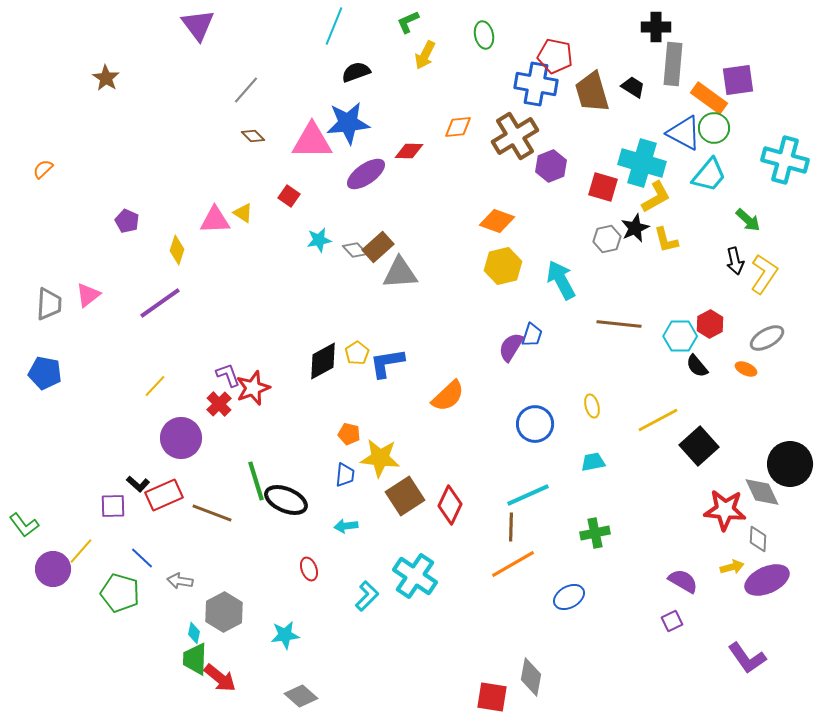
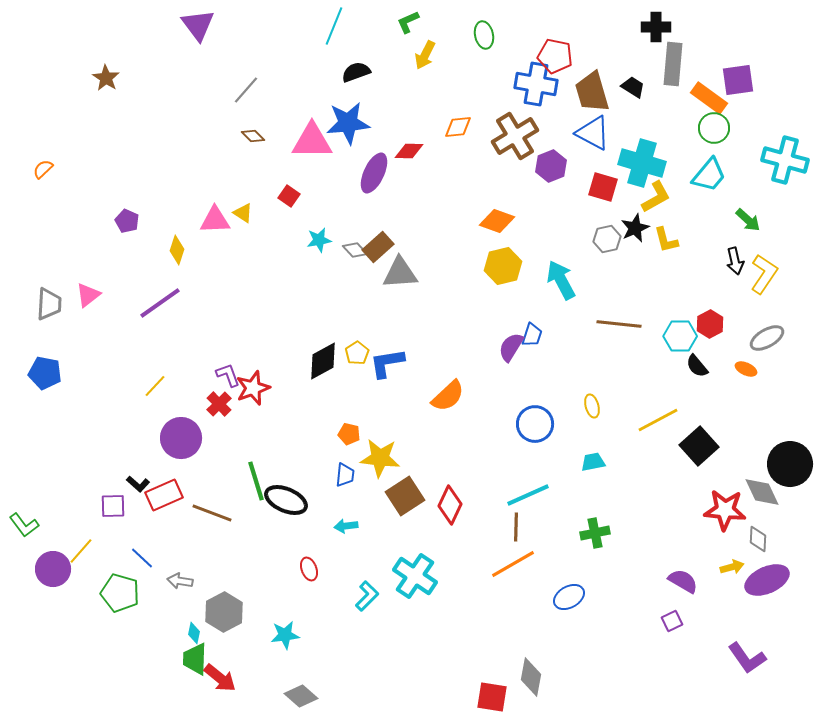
blue triangle at (684, 133): moved 91 px left
purple ellipse at (366, 174): moved 8 px right, 1 px up; rotated 30 degrees counterclockwise
brown line at (511, 527): moved 5 px right
